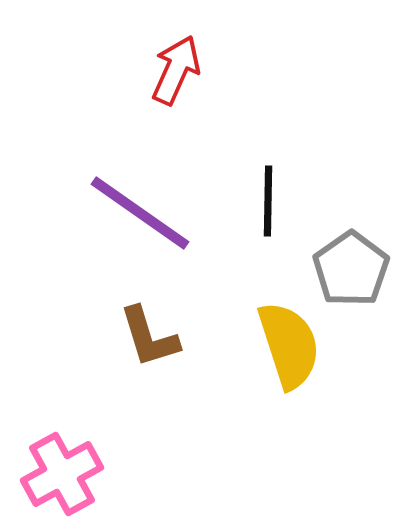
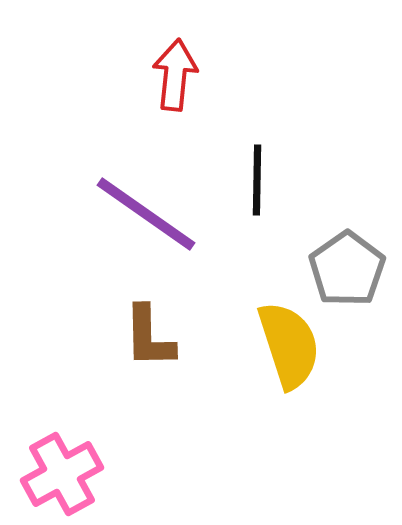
red arrow: moved 1 px left, 5 px down; rotated 18 degrees counterclockwise
black line: moved 11 px left, 21 px up
purple line: moved 6 px right, 1 px down
gray pentagon: moved 4 px left
brown L-shape: rotated 16 degrees clockwise
